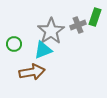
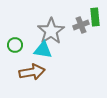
green rectangle: rotated 24 degrees counterclockwise
gray cross: moved 3 px right
green circle: moved 1 px right, 1 px down
cyan triangle: rotated 30 degrees clockwise
